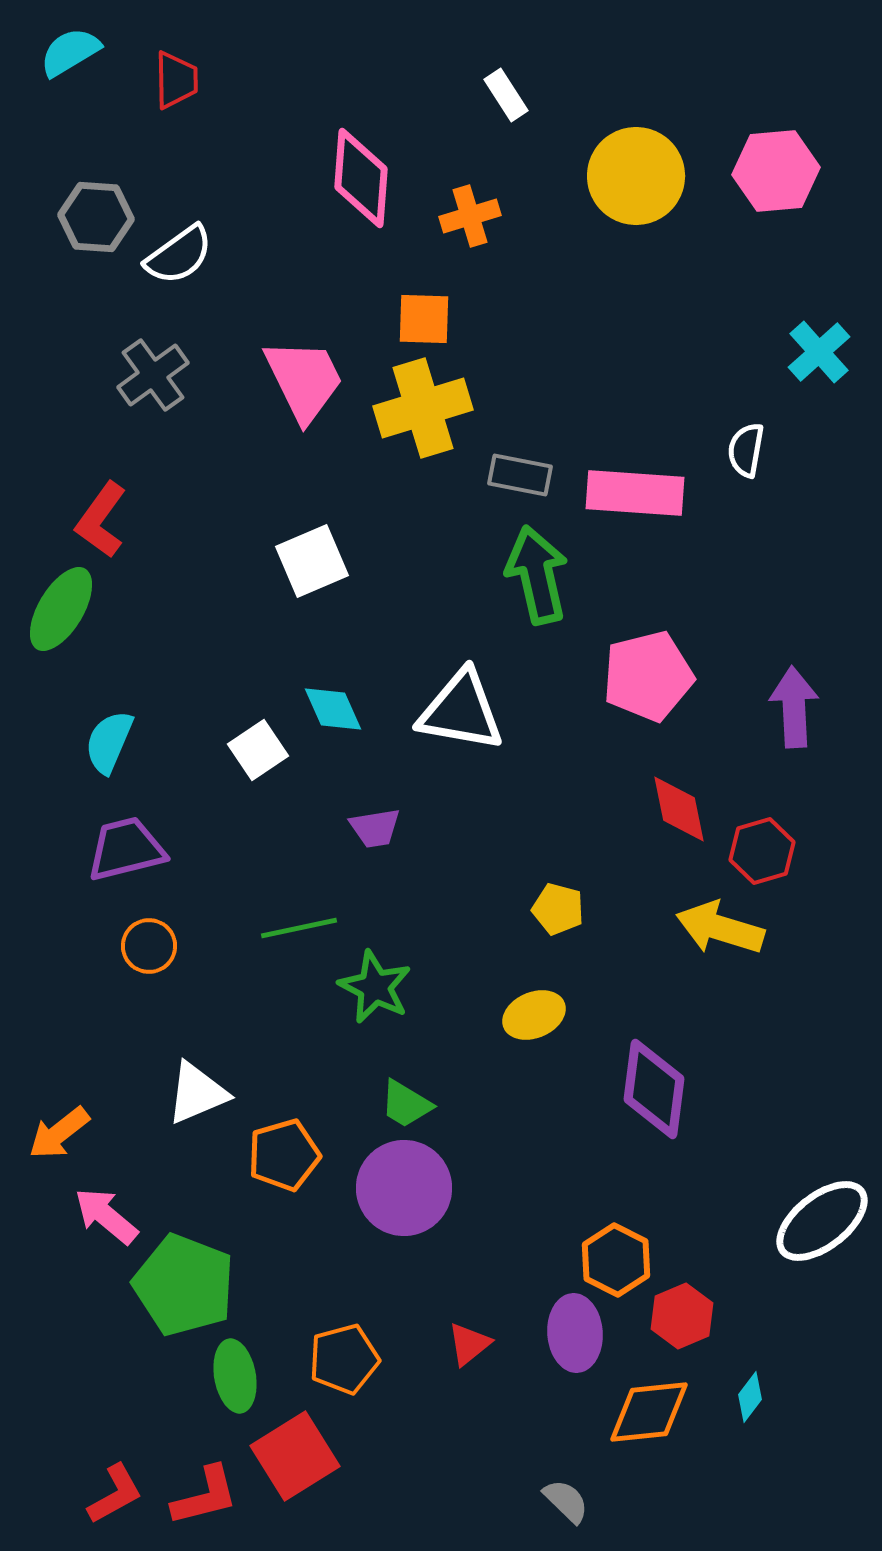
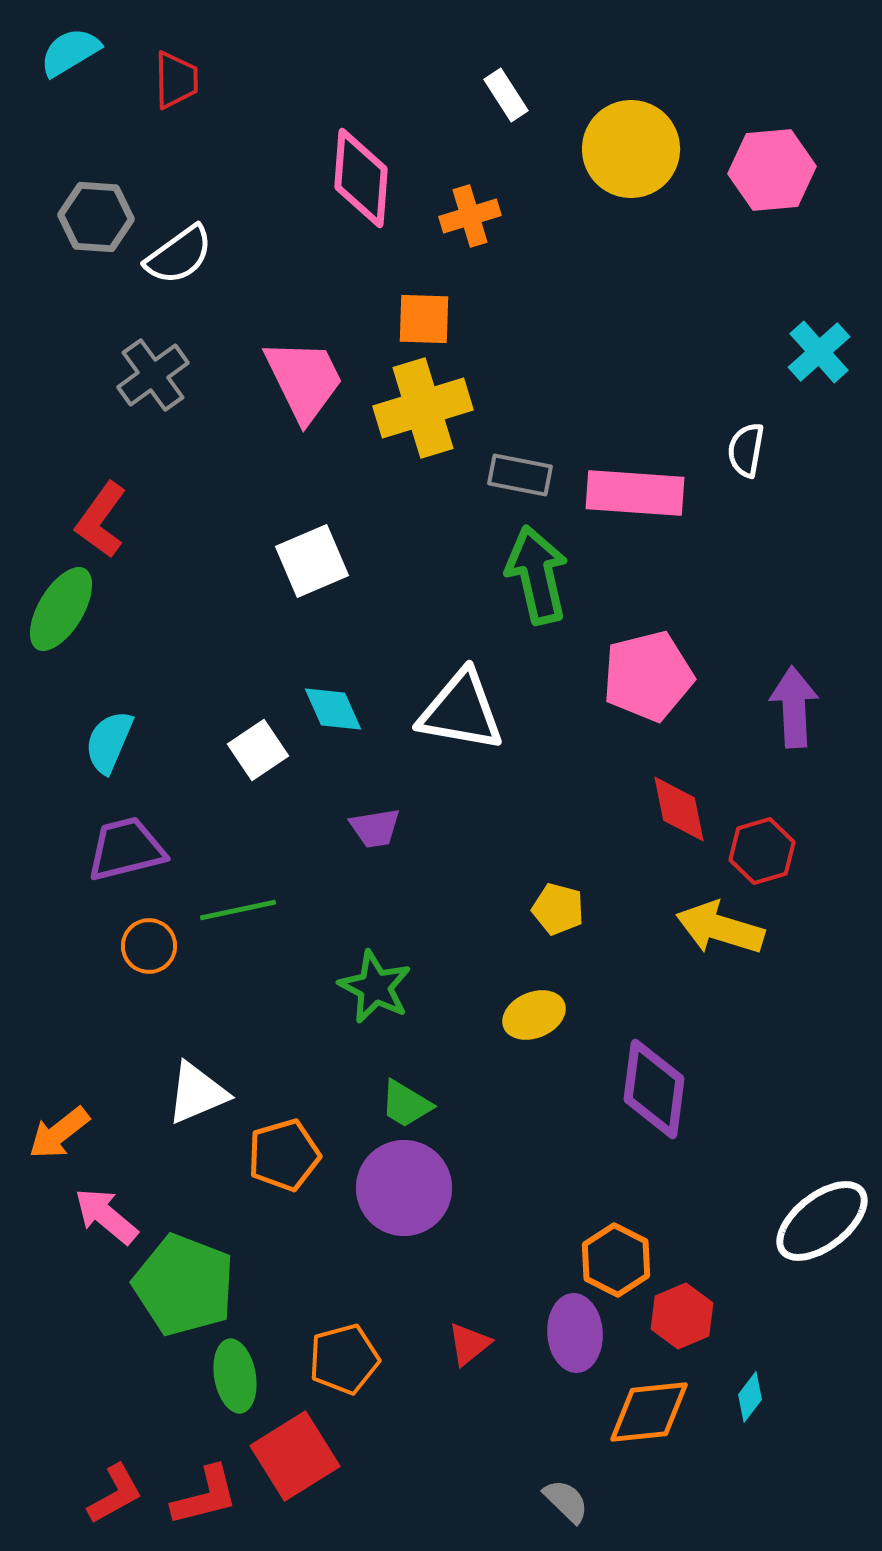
pink hexagon at (776, 171): moved 4 px left, 1 px up
yellow circle at (636, 176): moved 5 px left, 27 px up
green line at (299, 928): moved 61 px left, 18 px up
